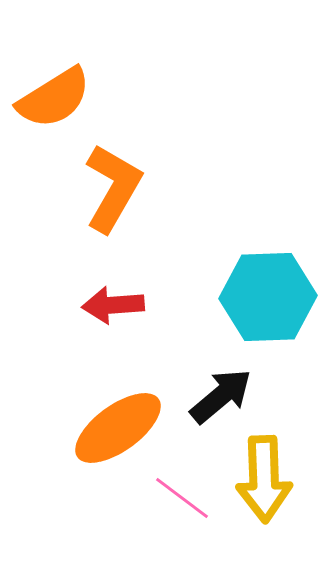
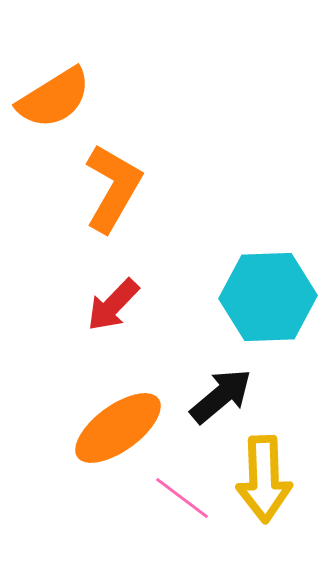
red arrow: rotated 42 degrees counterclockwise
